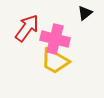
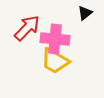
red arrow: rotated 8 degrees clockwise
pink cross: rotated 8 degrees counterclockwise
